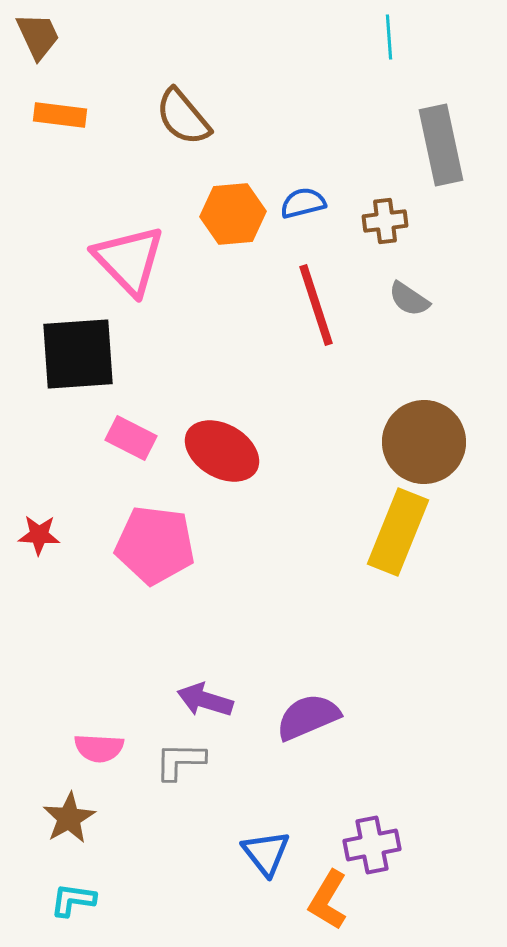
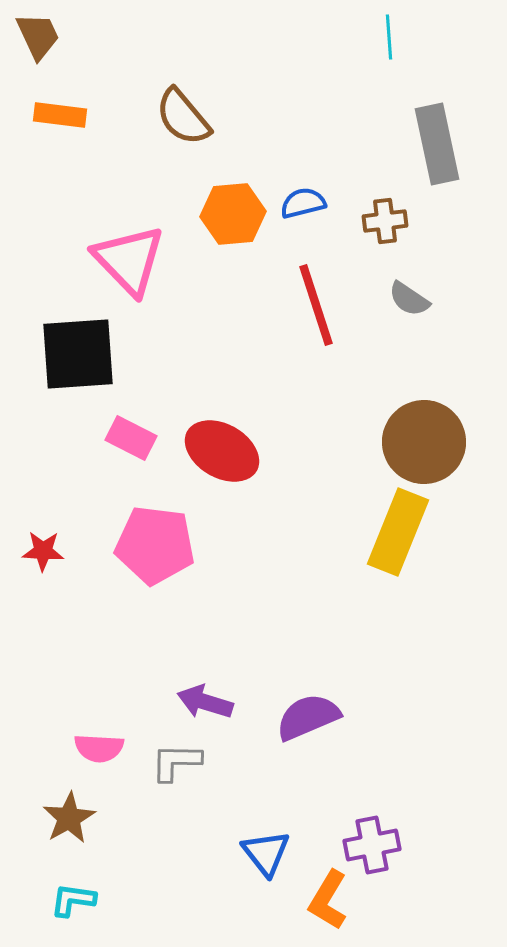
gray rectangle: moved 4 px left, 1 px up
red star: moved 4 px right, 16 px down
purple arrow: moved 2 px down
gray L-shape: moved 4 px left, 1 px down
